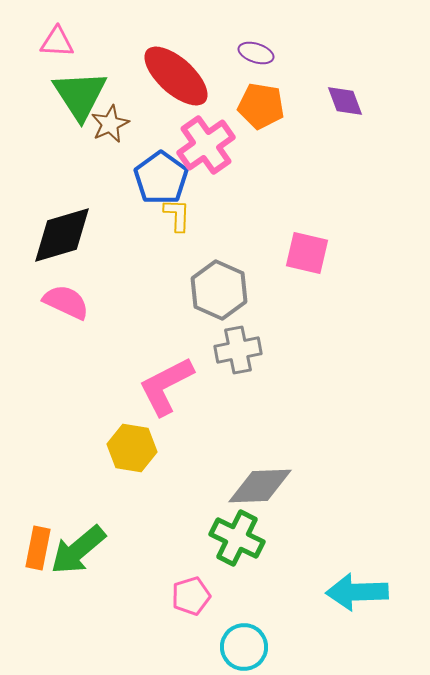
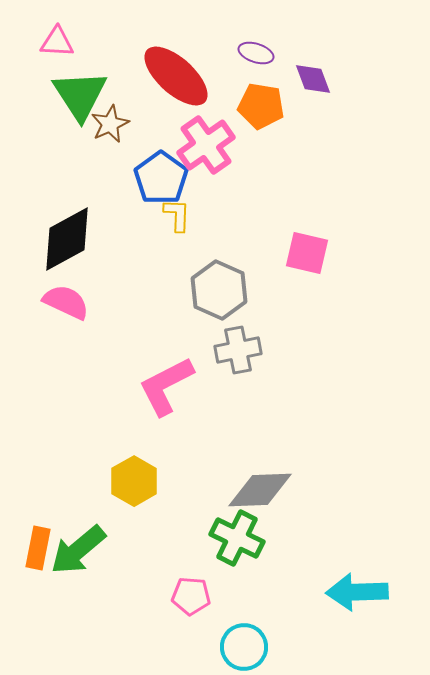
purple diamond: moved 32 px left, 22 px up
black diamond: moved 5 px right, 4 px down; rotated 12 degrees counterclockwise
yellow hexagon: moved 2 px right, 33 px down; rotated 21 degrees clockwise
gray diamond: moved 4 px down
pink pentagon: rotated 21 degrees clockwise
